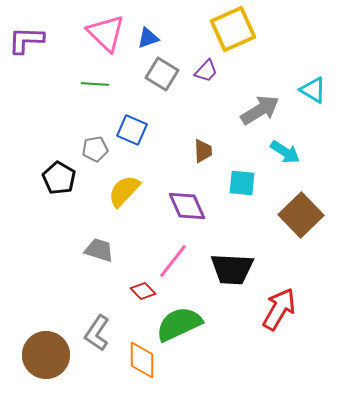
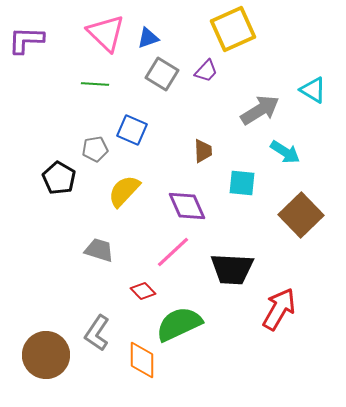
pink line: moved 9 px up; rotated 9 degrees clockwise
